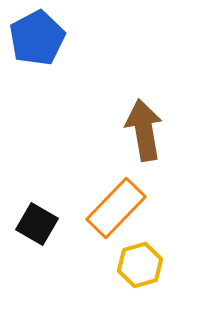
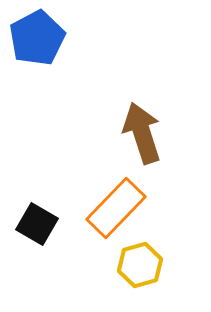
brown arrow: moved 2 px left, 3 px down; rotated 8 degrees counterclockwise
